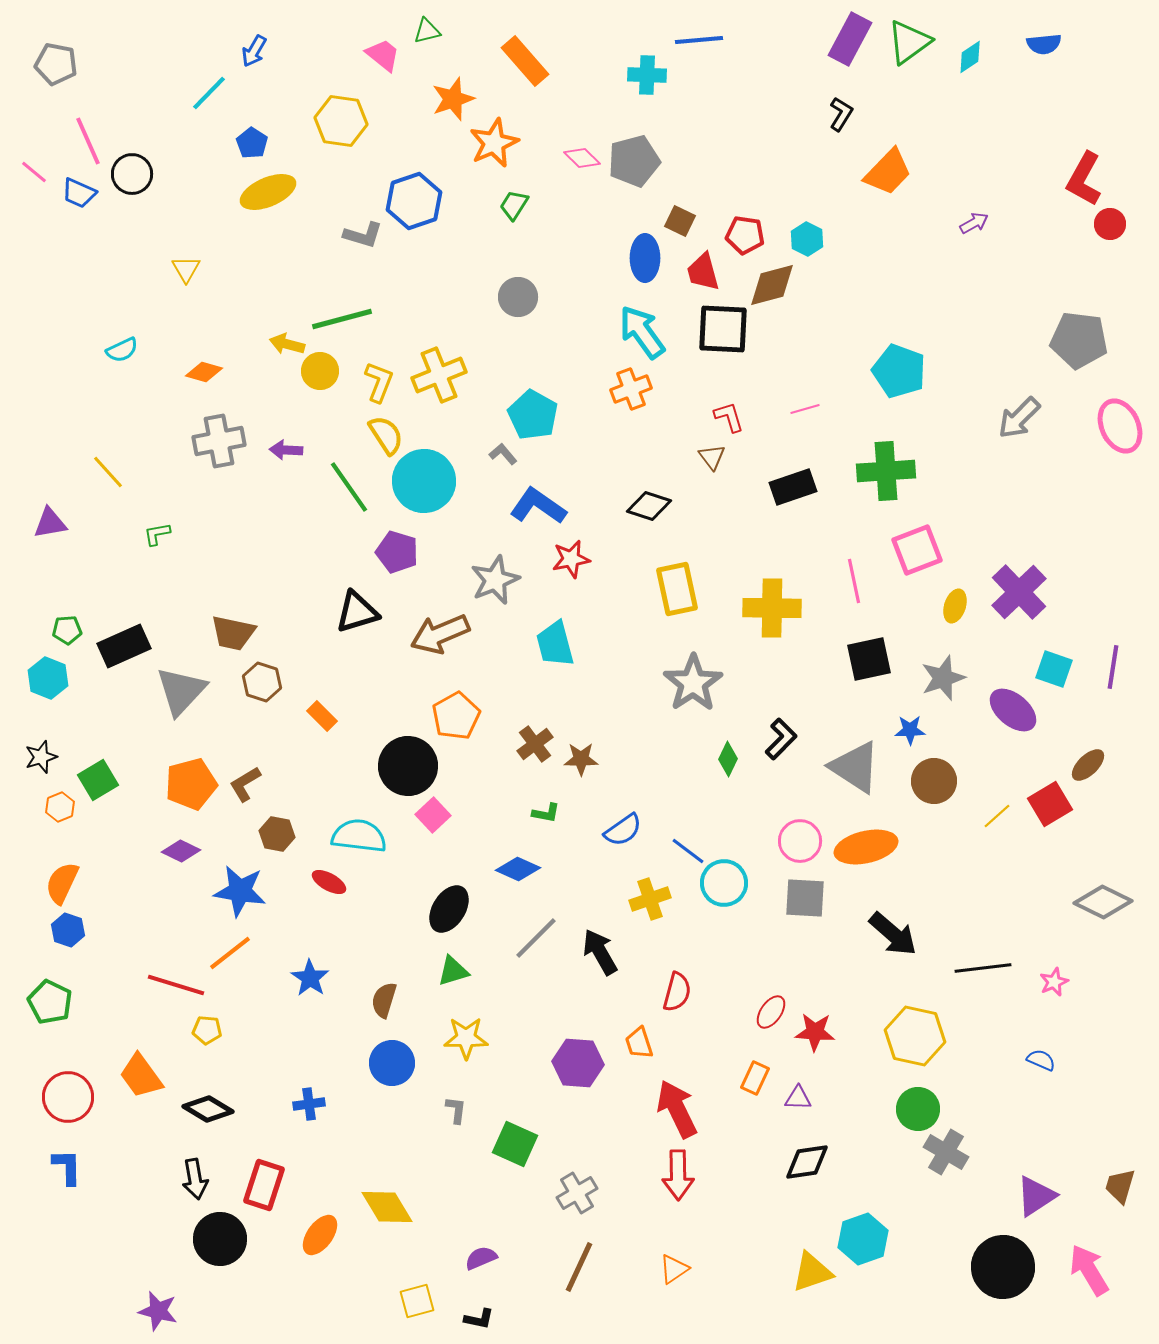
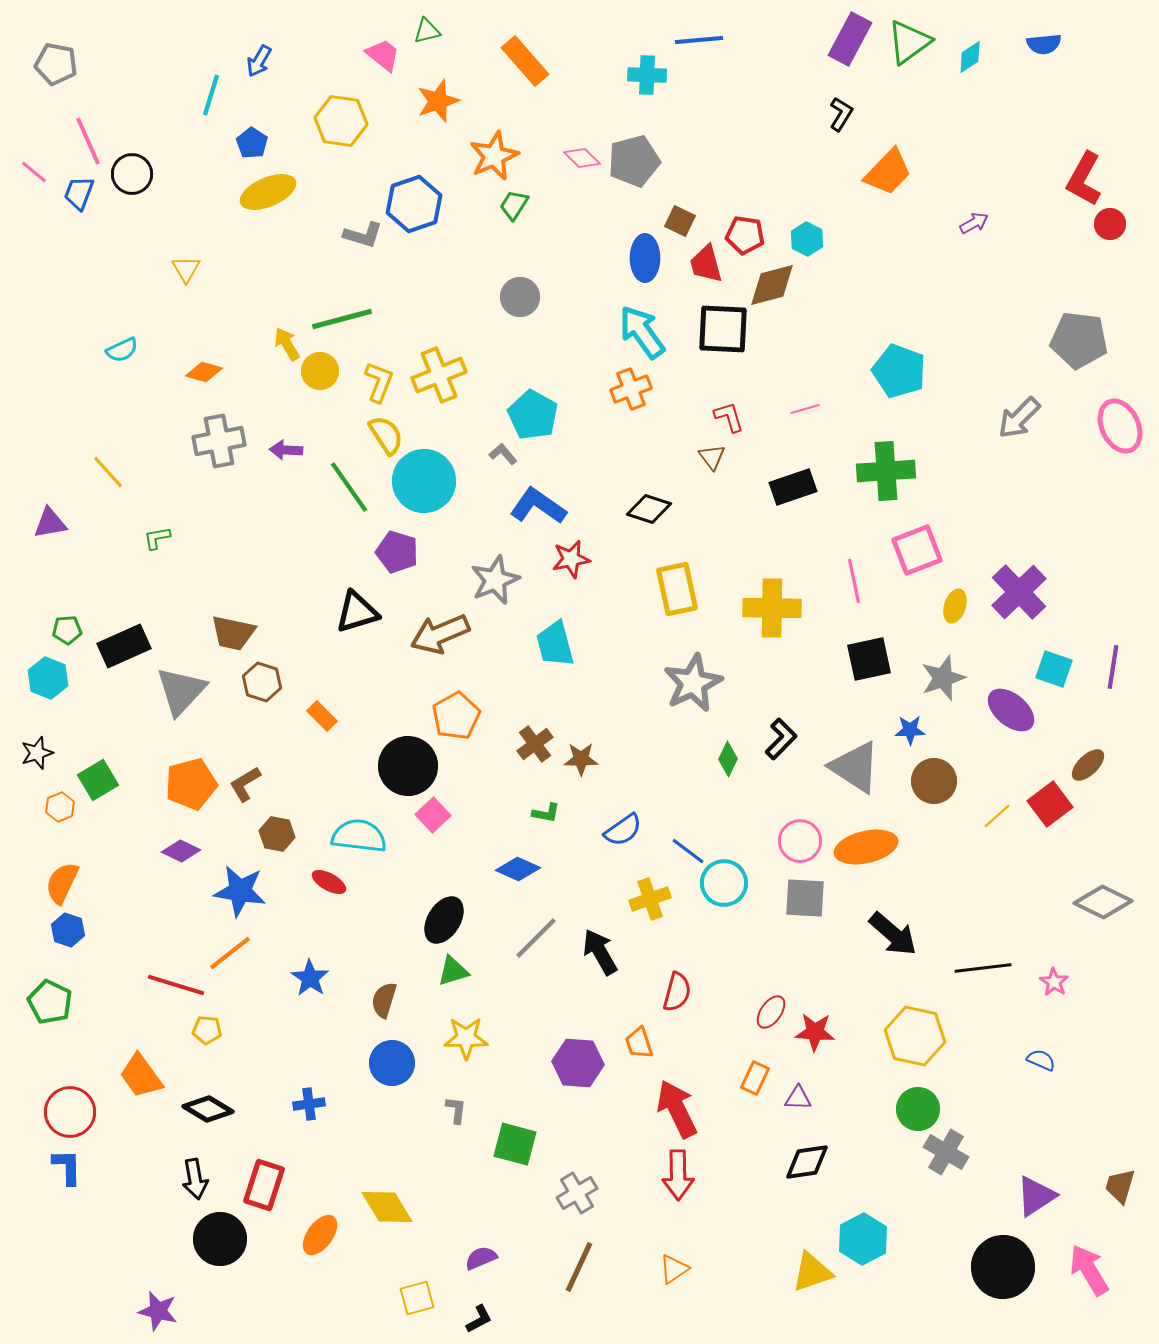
blue arrow at (254, 51): moved 5 px right, 10 px down
cyan line at (209, 93): moved 2 px right, 2 px down; rotated 27 degrees counterclockwise
orange star at (453, 99): moved 15 px left, 2 px down
orange star at (494, 143): moved 13 px down
blue trapezoid at (79, 193): rotated 87 degrees clockwise
blue hexagon at (414, 201): moved 3 px down
red trapezoid at (703, 272): moved 3 px right, 8 px up
gray circle at (518, 297): moved 2 px right
yellow arrow at (287, 344): rotated 44 degrees clockwise
black diamond at (649, 506): moved 3 px down
green L-shape at (157, 534): moved 4 px down
gray star at (693, 683): rotated 8 degrees clockwise
purple ellipse at (1013, 710): moved 2 px left
black star at (41, 757): moved 4 px left, 4 px up
red square at (1050, 804): rotated 6 degrees counterclockwise
black ellipse at (449, 909): moved 5 px left, 11 px down
pink star at (1054, 982): rotated 16 degrees counterclockwise
red circle at (68, 1097): moved 2 px right, 15 px down
green square at (515, 1144): rotated 9 degrees counterclockwise
cyan hexagon at (863, 1239): rotated 9 degrees counterclockwise
yellow square at (417, 1301): moved 3 px up
black L-shape at (479, 1319): rotated 40 degrees counterclockwise
